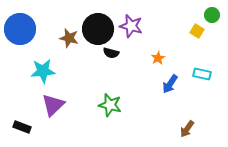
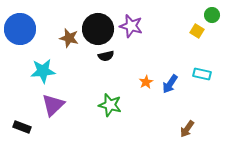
black semicircle: moved 5 px left, 3 px down; rotated 28 degrees counterclockwise
orange star: moved 12 px left, 24 px down
